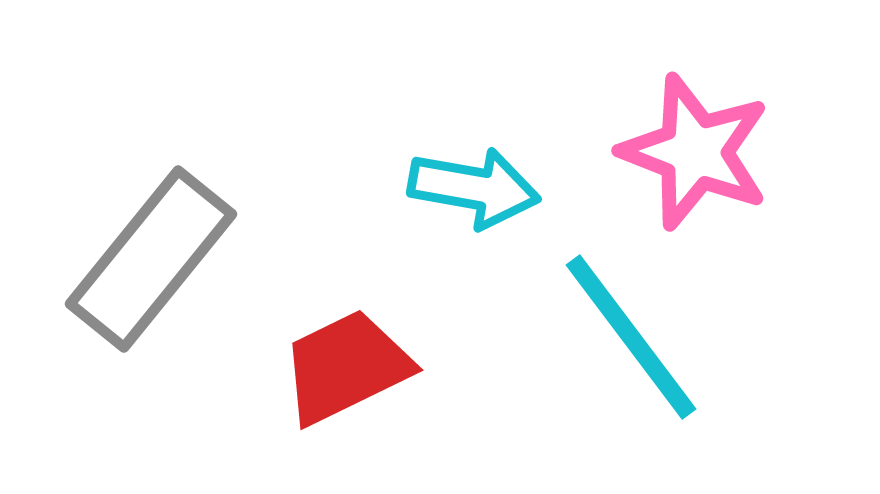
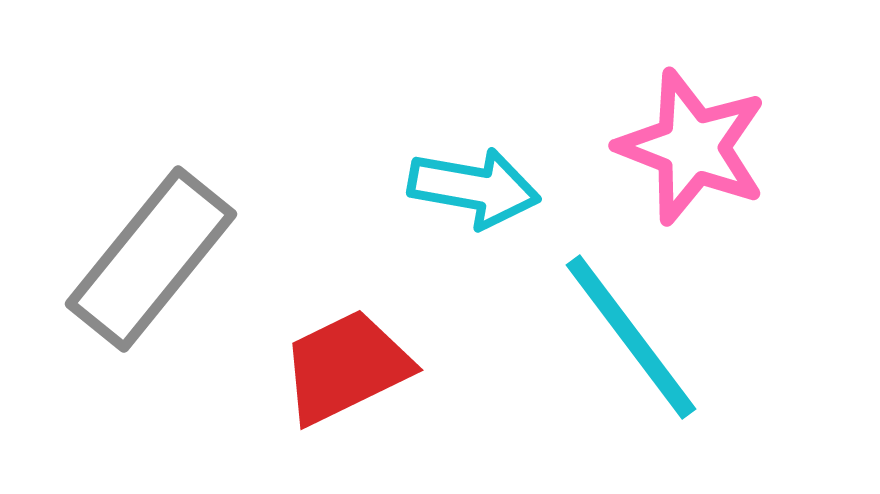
pink star: moved 3 px left, 5 px up
